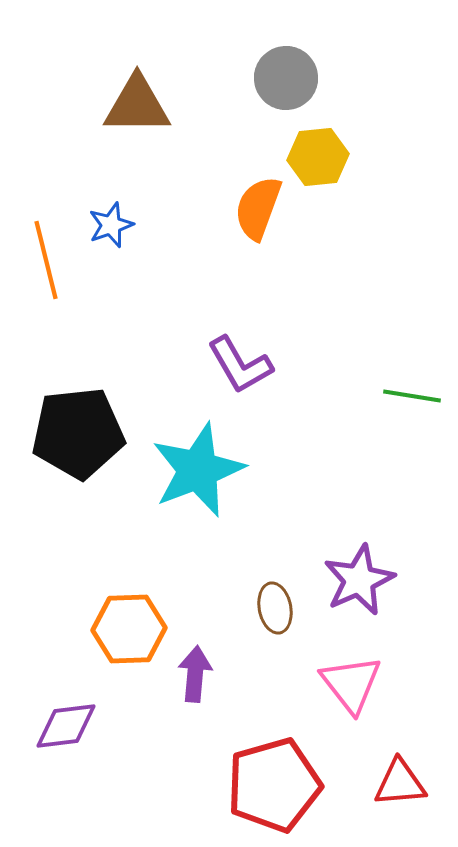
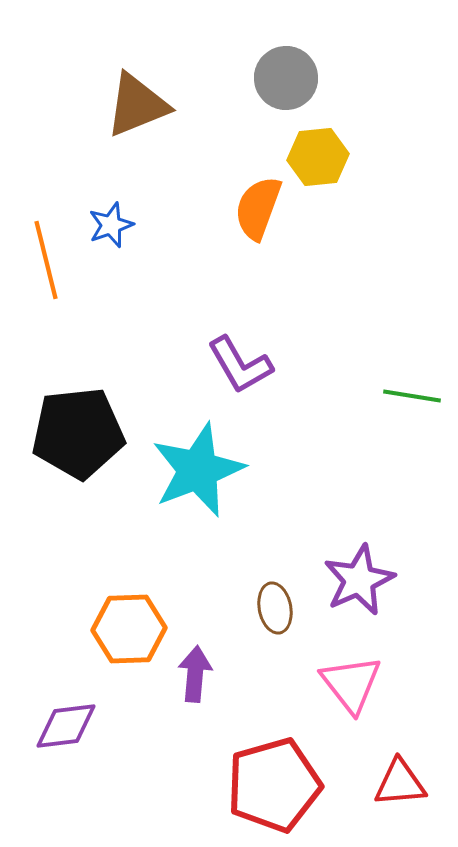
brown triangle: rotated 22 degrees counterclockwise
